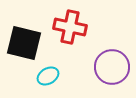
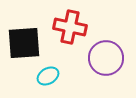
black square: rotated 18 degrees counterclockwise
purple circle: moved 6 px left, 9 px up
